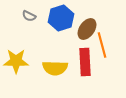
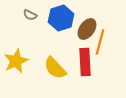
gray semicircle: moved 1 px right, 1 px up
orange line: moved 2 px left, 3 px up; rotated 30 degrees clockwise
yellow star: rotated 25 degrees counterclockwise
yellow semicircle: rotated 45 degrees clockwise
